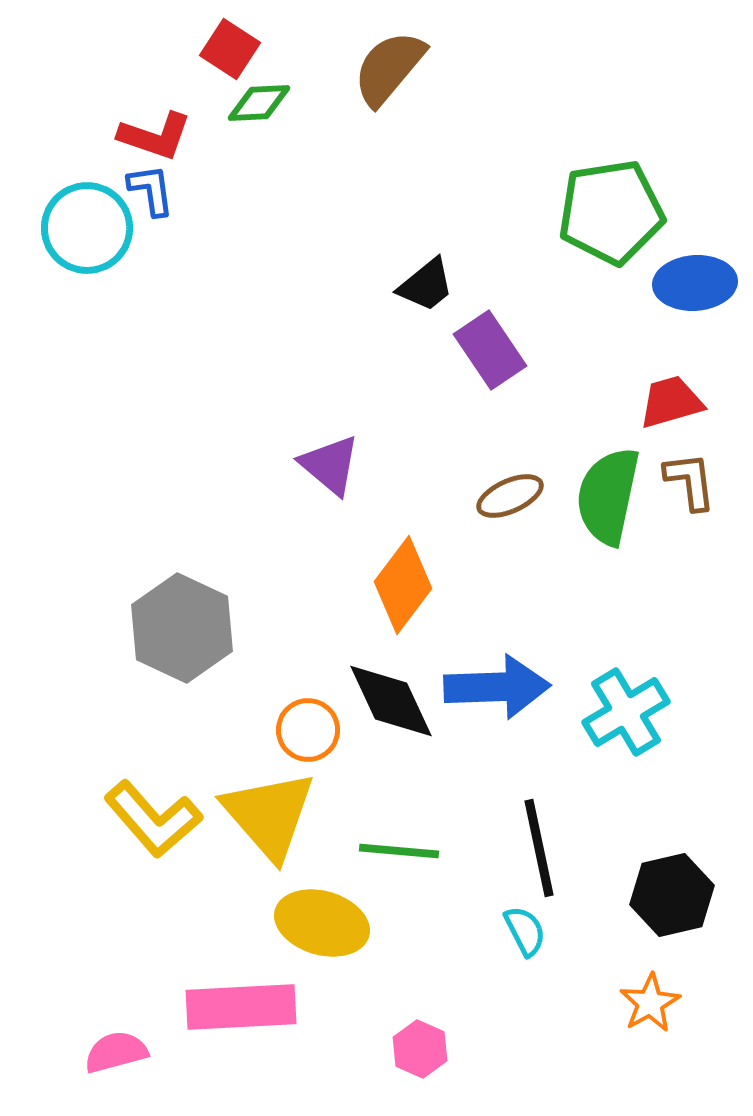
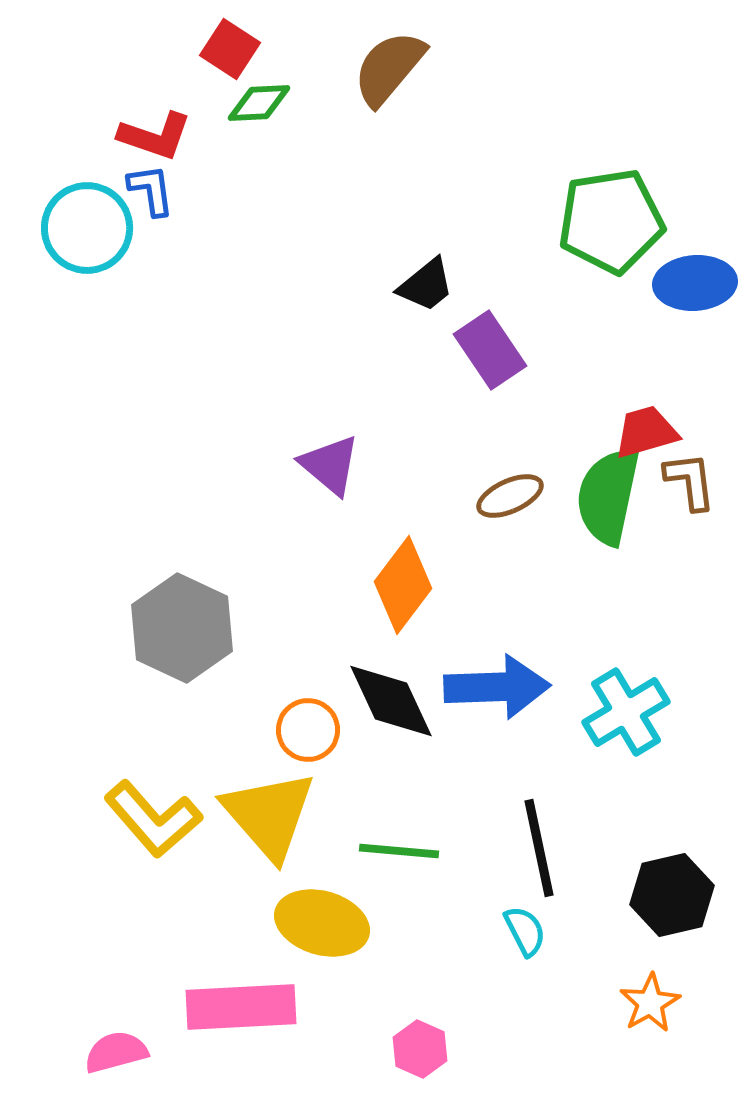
green pentagon: moved 9 px down
red trapezoid: moved 25 px left, 30 px down
